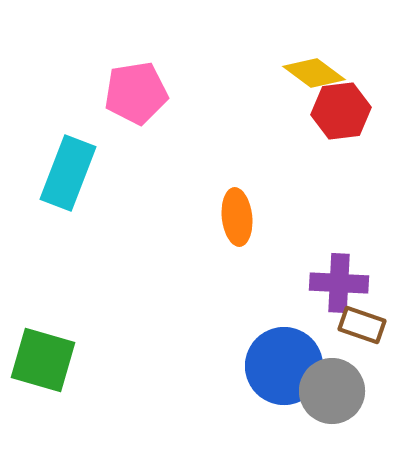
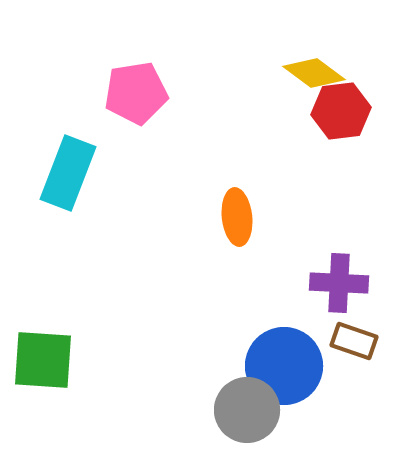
brown rectangle: moved 8 px left, 16 px down
green square: rotated 12 degrees counterclockwise
gray circle: moved 85 px left, 19 px down
